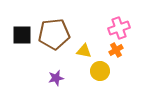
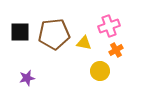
pink cross: moved 10 px left, 2 px up
black square: moved 2 px left, 3 px up
yellow triangle: moved 8 px up
purple star: moved 29 px left
